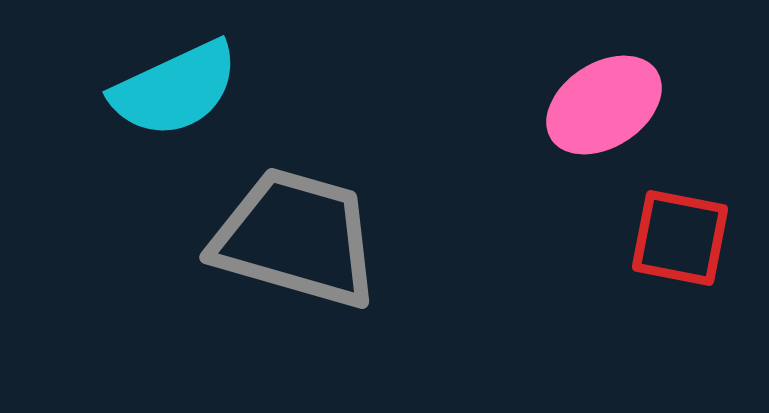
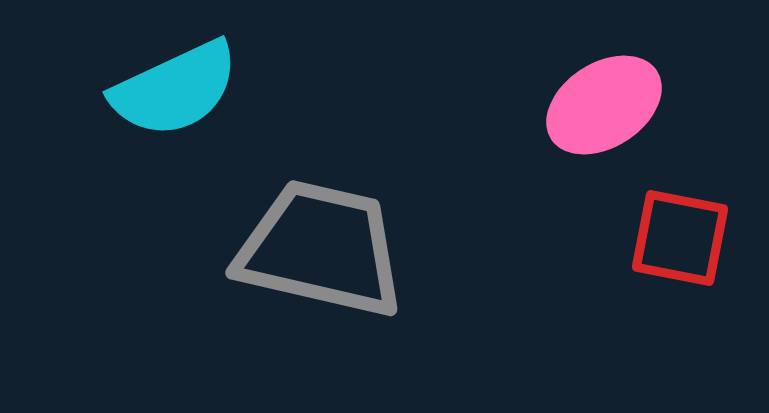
gray trapezoid: moved 25 px right, 11 px down; rotated 3 degrees counterclockwise
